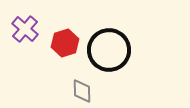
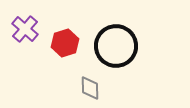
black circle: moved 7 px right, 4 px up
gray diamond: moved 8 px right, 3 px up
